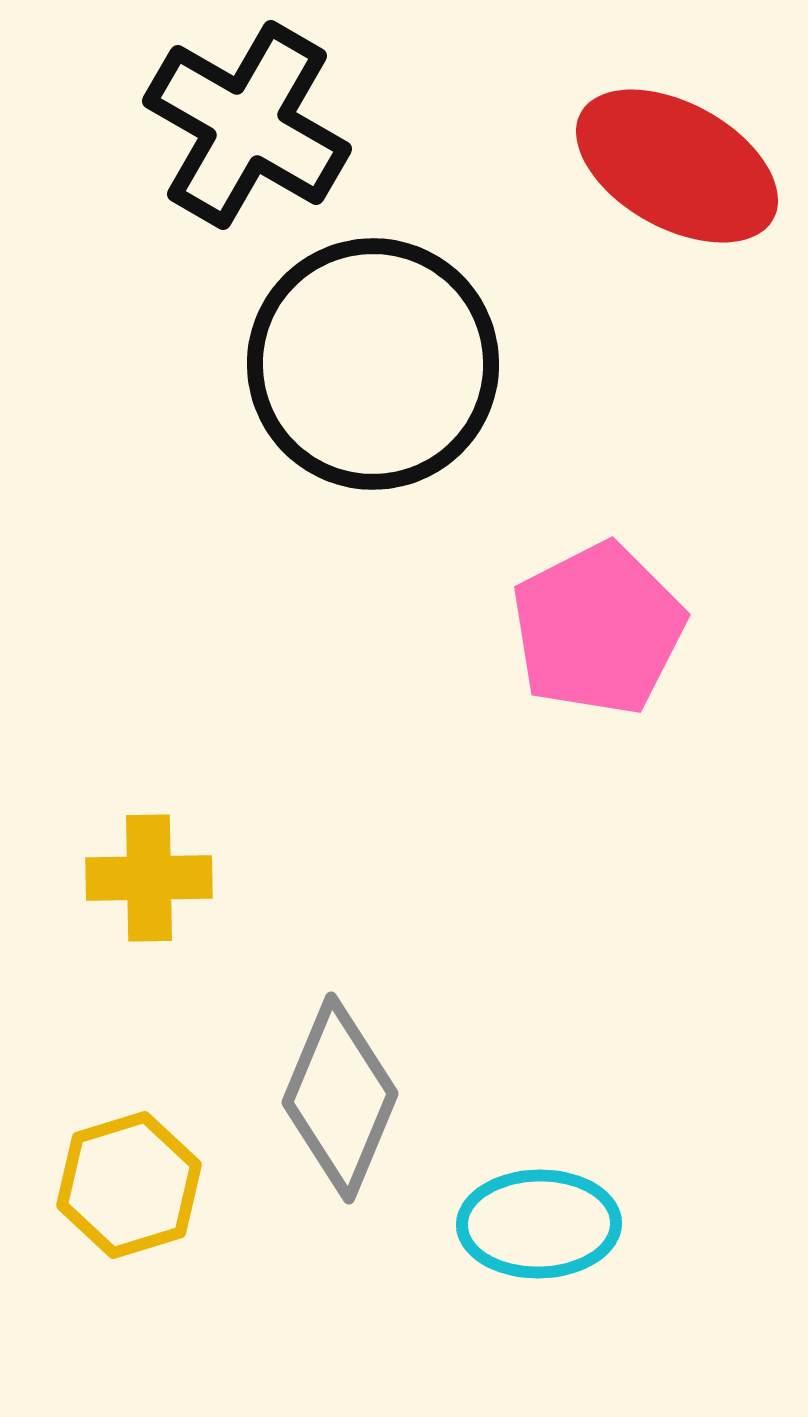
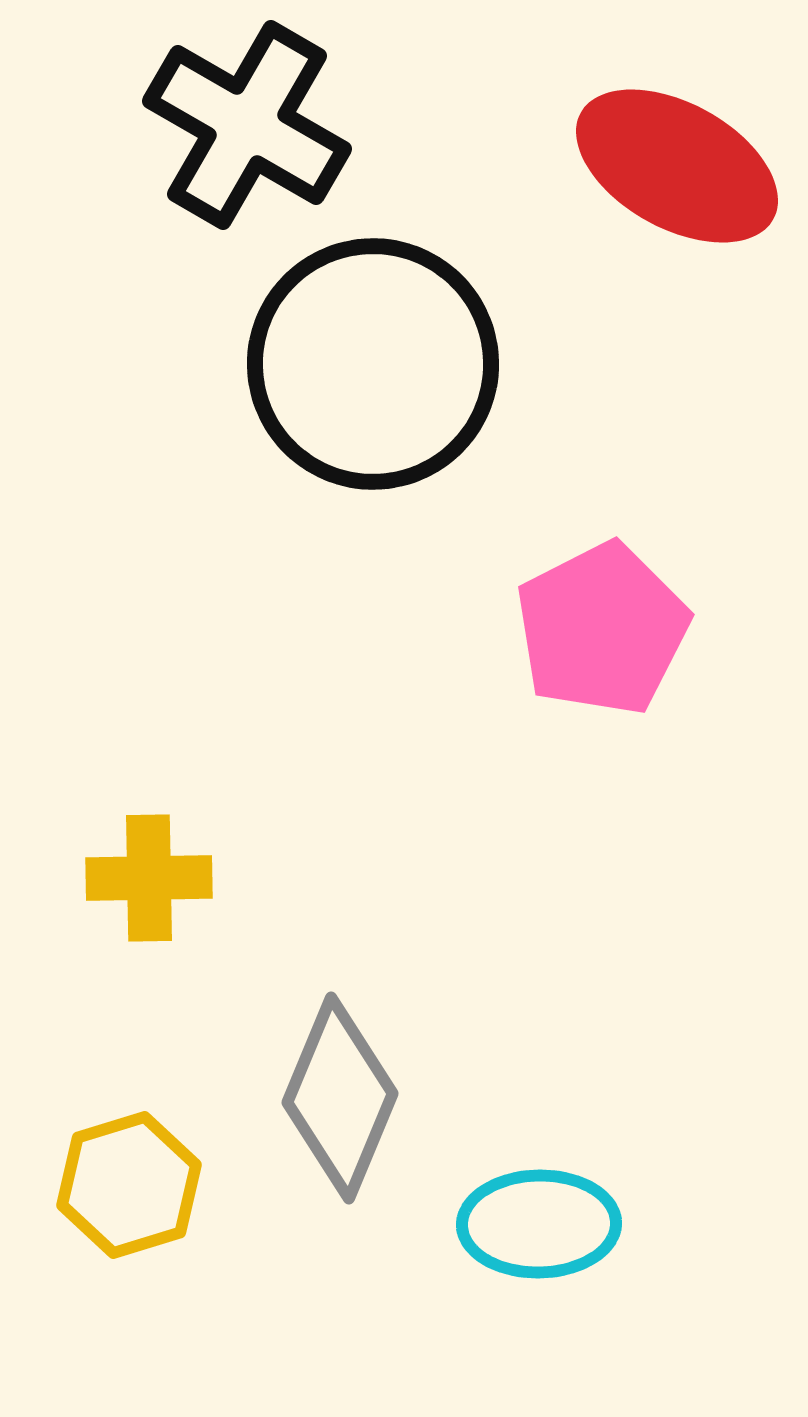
pink pentagon: moved 4 px right
